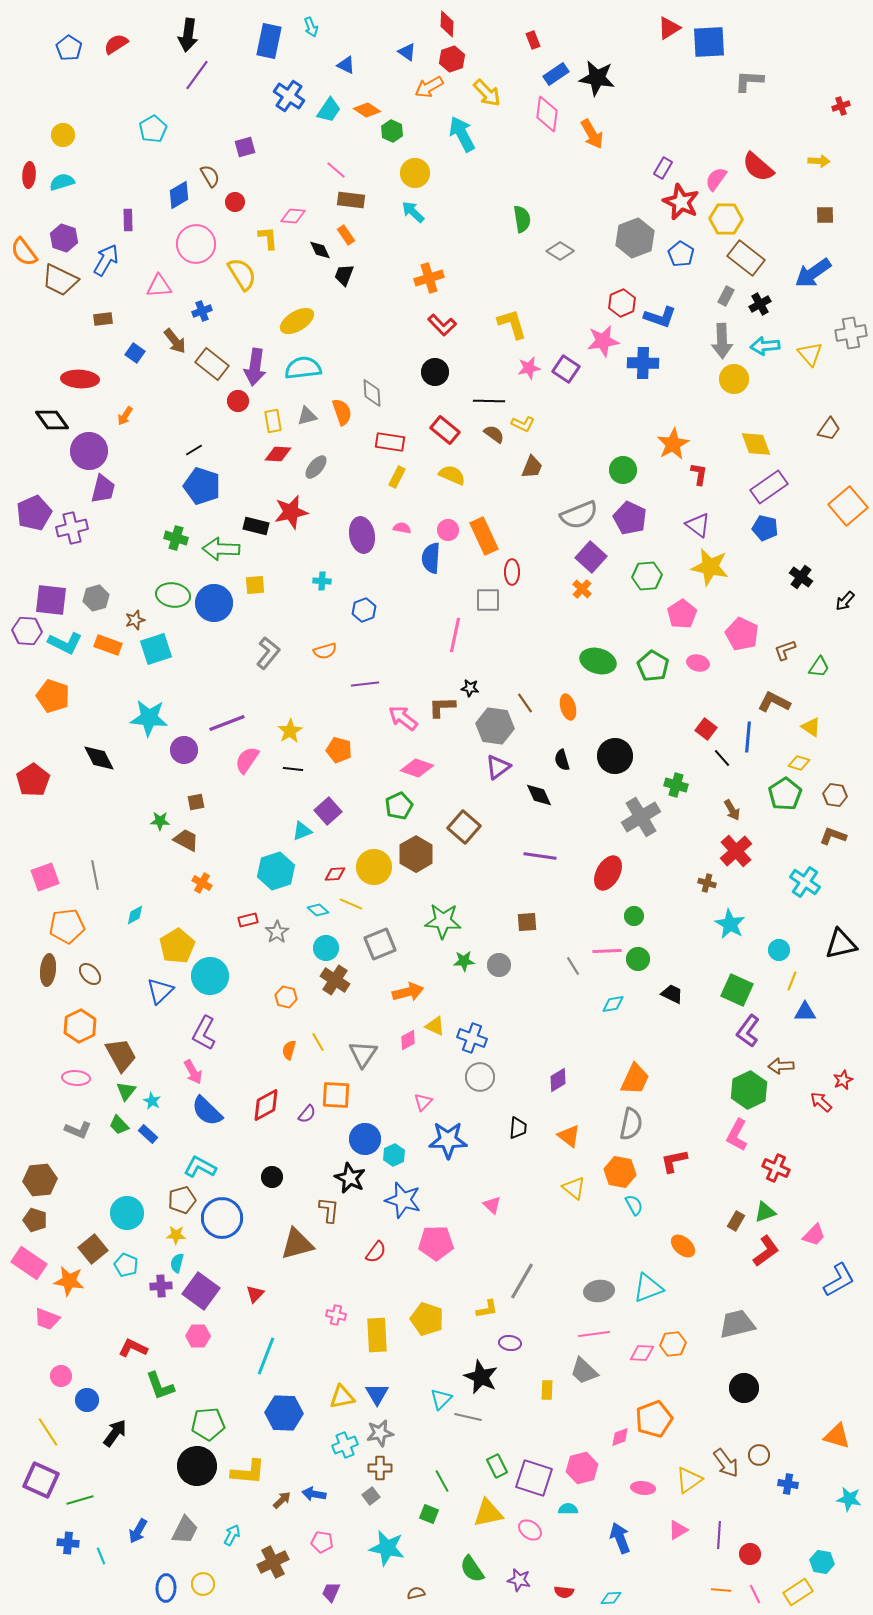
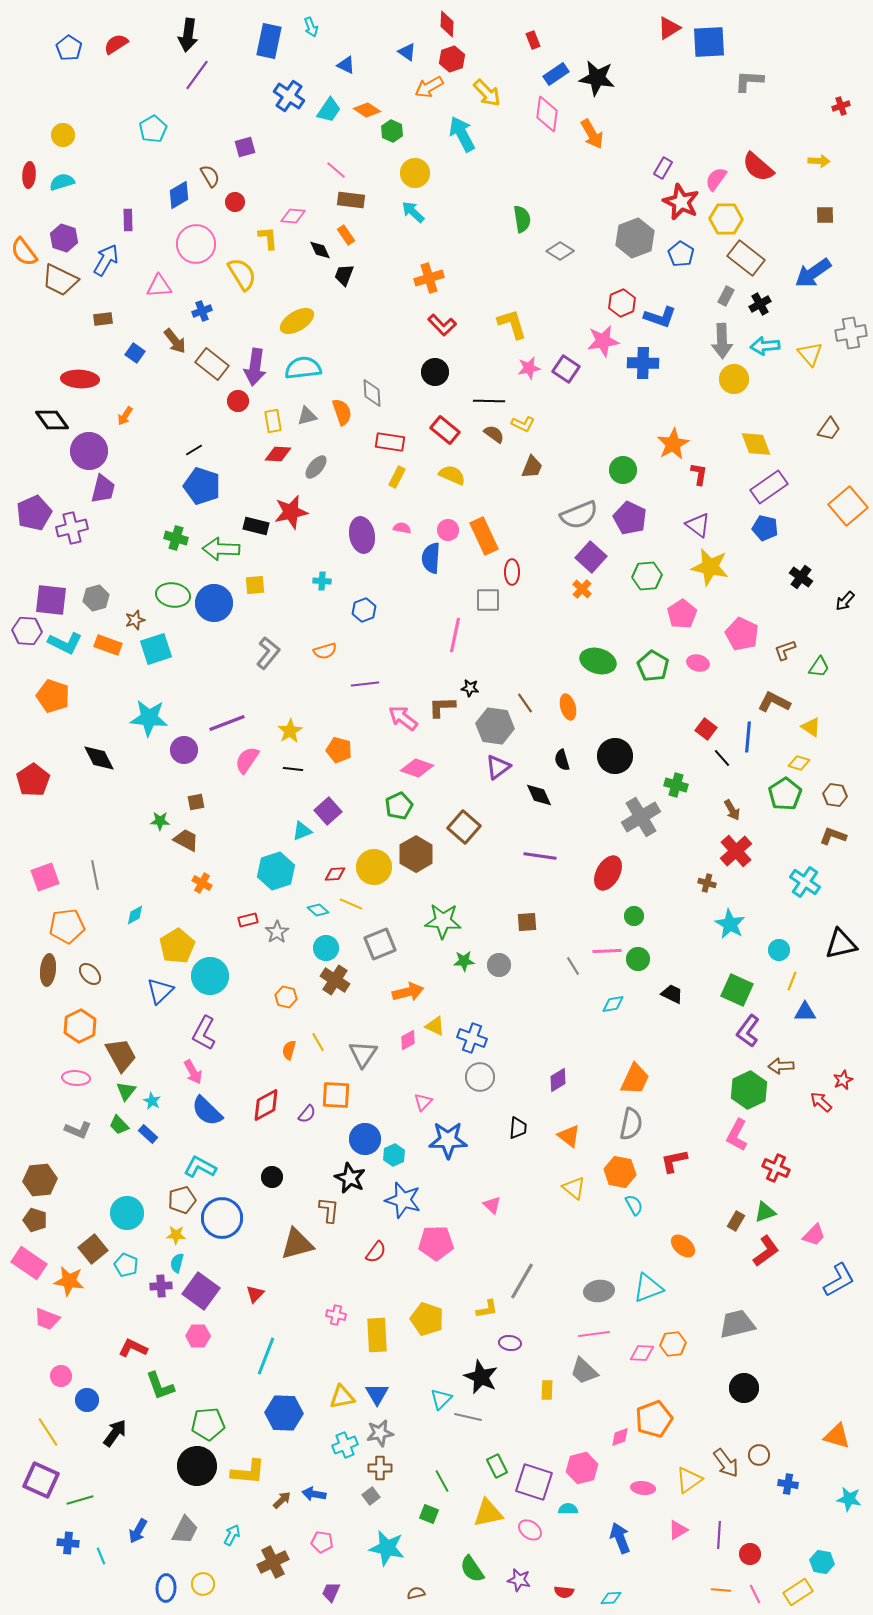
purple square at (534, 1478): moved 4 px down
